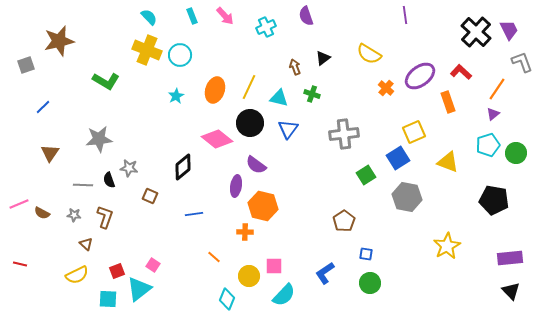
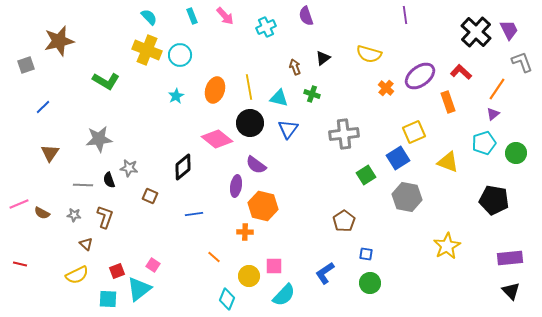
yellow semicircle at (369, 54): rotated 15 degrees counterclockwise
yellow line at (249, 87): rotated 35 degrees counterclockwise
cyan pentagon at (488, 145): moved 4 px left, 2 px up
